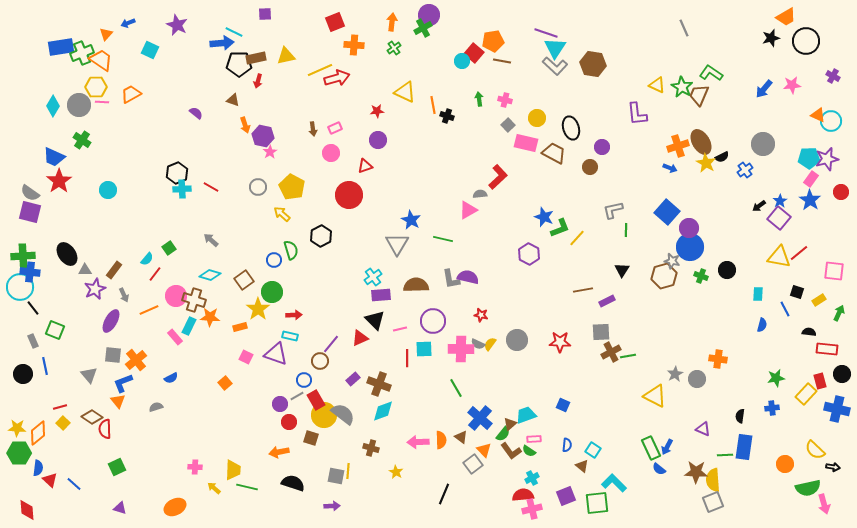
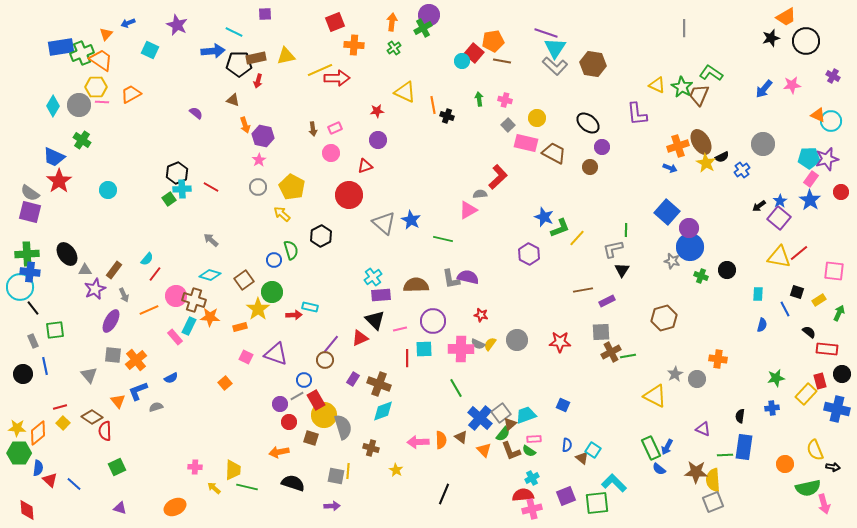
gray line at (684, 28): rotated 24 degrees clockwise
blue arrow at (222, 43): moved 9 px left, 8 px down
red arrow at (337, 78): rotated 15 degrees clockwise
black ellipse at (571, 128): moved 17 px right, 5 px up; rotated 35 degrees counterclockwise
pink star at (270, 152): moved 11 px left, 8 px down
blue cross at (745, 170): moved 3 px left
gray L-shape at (613, 210): moved 39 px down
gray triangle at (397, 244): moved 13 px left, 21 px up; rotated 20 degrees counterclockwise
green square at (169, 248): moved 49 px up
green cross at (23, 256): moved 4 px right, 2 px up
brown hexagon at (664, 276): moved 42 px down
green square at (55, 330): rotated 30 degrees counterclockwise
black semicircle at (809, 332): rotated 32 degrees clockwise
cyan rectangle at (290, 336): moved 20 px right, 29 px up
brown circle at (320, 361): moved 5 px right, 1 px up
purple rectangle at (353, 379): rotated 16 degrees counterclockwise
blue L-shape at (123, 383): moved 15 px right, 8 px down
gray semicircle at (343, 414): moved 13 px down; rotated 35 degrees clockwise
red semicircle at (105, 429): moved 2 px down
yellow semicircle at (815, 450): rotated 25 degrees clockwise
brown L-shape at (511, 451): rotated 15 degrees clockwise
gray square at (473, 464): moved 28 px right, 51 px up
brown triangle at (582, 466): moved 8 px up
yellow star at (396, 472): moved 2 px up
